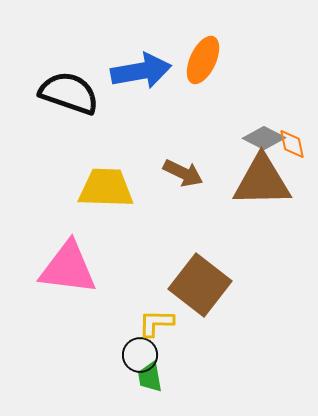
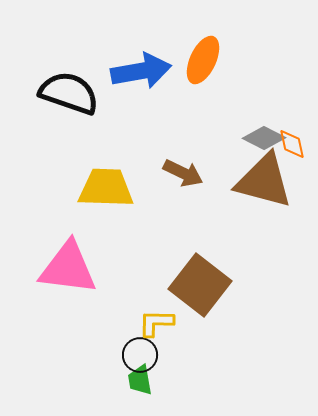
brown triangle: moved 2 px right; rotated 16 degrees clockwise
green trapezoid: moved 10 px left, 3 px down
